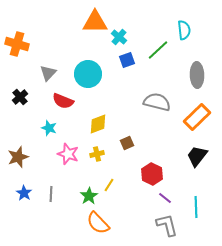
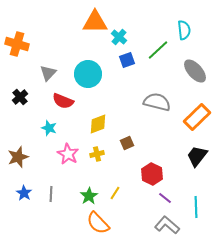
gray ellipse: moved 2 px left, 4 px up; rotated 40 degrees counterclockwise
pink star: rotated 10 degrees clockwise
yellow line: moved 6 px right, 8 px down
gray L-shape: rotated 35 degrees counterclockwise
